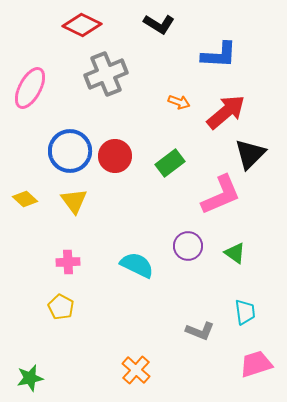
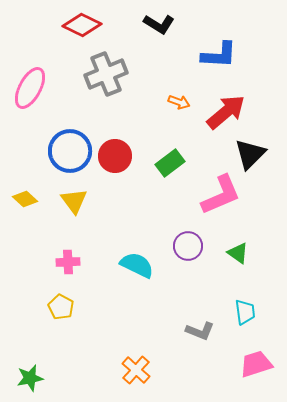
green triangle: moved 3 px right
